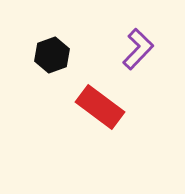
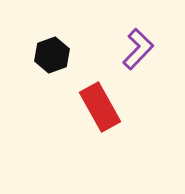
red rectangle: rotated 24 degrees clockwise
